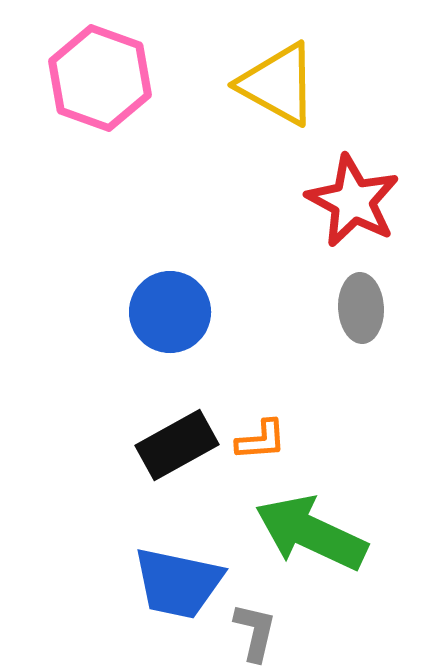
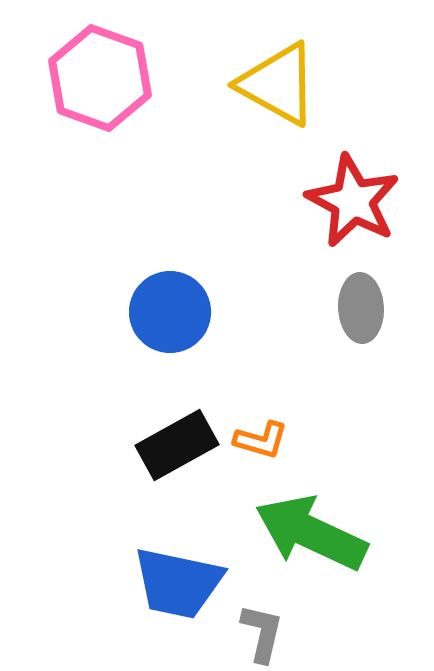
orange L-shape: rotated 20 degrees clockwise
gray L-shape: moved 7 px right, 1 px down
